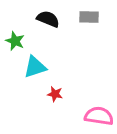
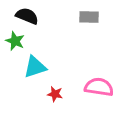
black semicircle: moved 21 px left, 3 px up
pink semicircle: moved 29 px up
